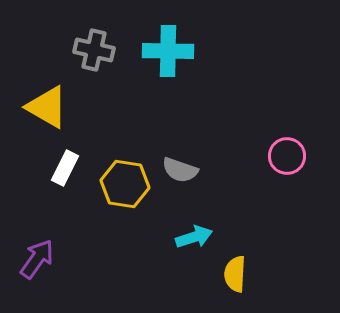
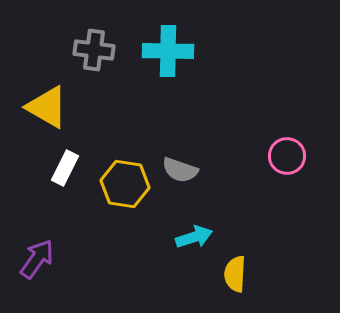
gray cross: rotated 6 degrees counterclockwise
